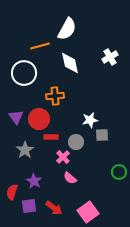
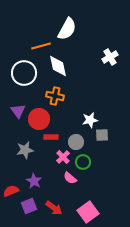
orange line: moved 1 px right
white diamond: moved 12 px left, 3 px down
orange cross: rotated 18 degrees clockwise
purple triangle: moved 2 px right, 6 px up
gray star: rotated 24 degrees clockwise
green circle: moved 36 px left, 10 px up
red semicircle: moved 1 px left, 1 px up; rotated 49 degrees clockwise
purple square: rotated 14 degrees counterclockwise
